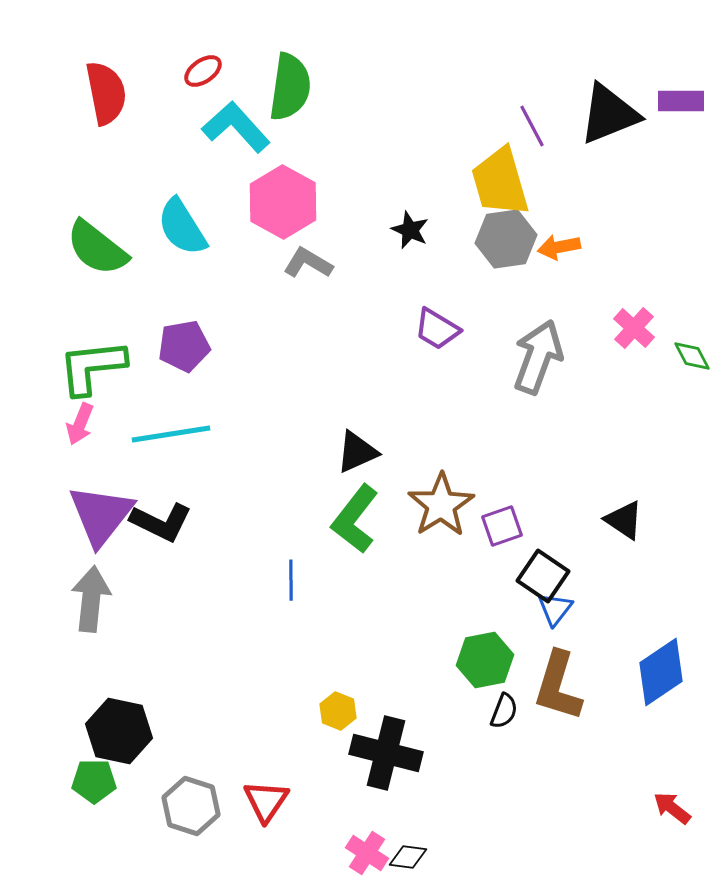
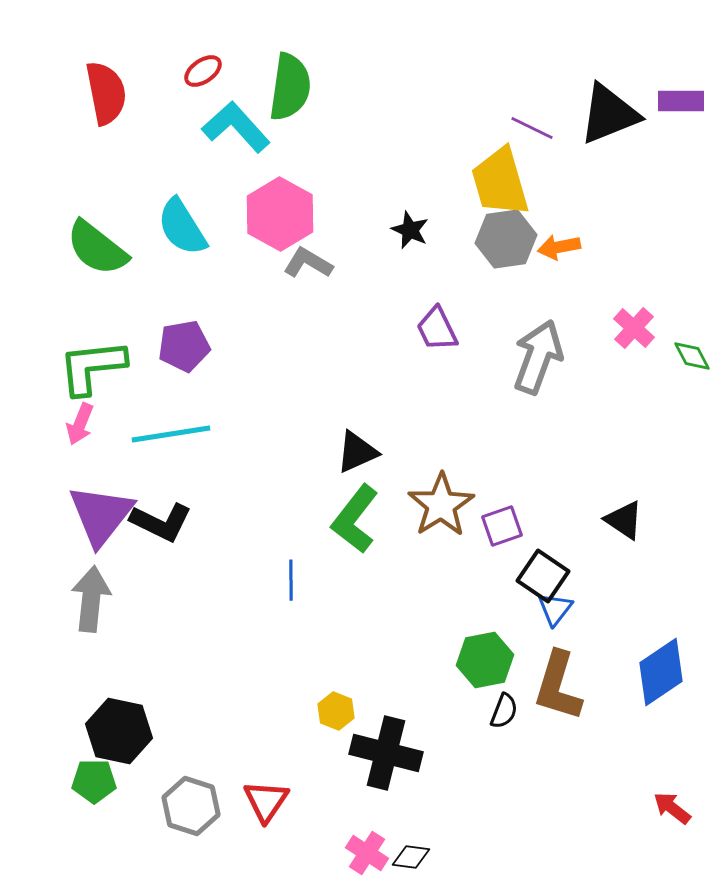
purple line at (532, 126): moved 2 px down; rotated 36 degrees counterclockwise
pink hexagon at (283, 202): moved 3 px left, 12 px down
purple trapezoid at (437, 329): rotated 33 degrees clockwise
yellow hexagon at (338, 711): moved 2 px left
black diamond at (408, 857): moved 3 px right
